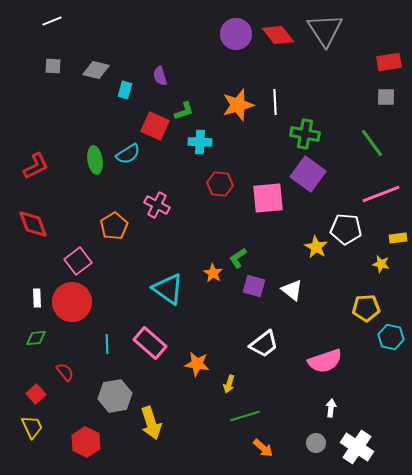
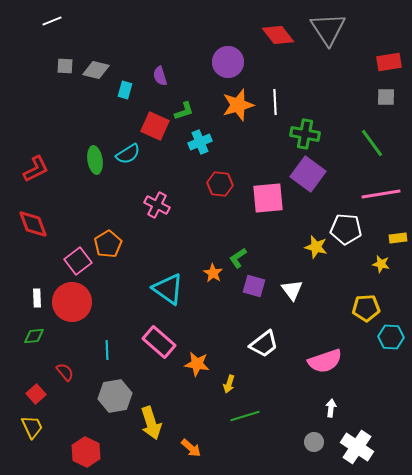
gray triangle at (325, 30): moved 3 px right, 1 px up
purple circle at (236, 34): moved 8 px left, 28 px down
gray square at (53, 66): moved 12 px right
cyan cross at (200, 142): rotated 25 degrees counterclockwise
red L-shape at (36, 166): moved 3 px down
pink line at (381, 194): rotated 12 degrees clockwise
orange pentagon at (114, 226): moved 6 px left, 18 px down
yellow star at (316, 247): rotated 15 degrees counterclockwise
white triangle at (292, 290): rotated 15 degrees clockwise
cyan hexagon at (391, 337): rotated 10 degrees counterclockwise
green diamond at (36, 338): moved 2 px left, 2 px up
pink rectangle at (150, 343): moved 9 px right, 1 px up
cyan line at (107, 344): moved 6 px down
red hexagon at (86, 442): moved 10 px down
gray circle at (316, 443): moved 2 px left, 1 px up
orange arrow at (263, 448): moved 72 px left
